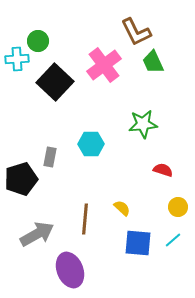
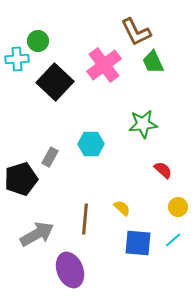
gray rectangle: rotated 18 degrees clockwise
red semicircle: rotated 24 degrees clockwise
